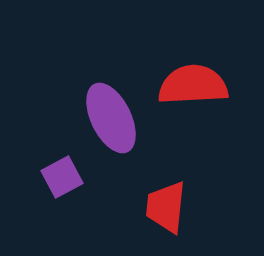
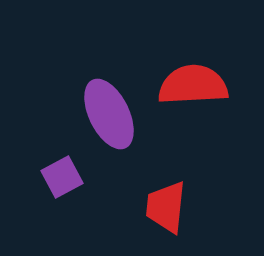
purple ellipse: moved 2 px left, 4 px up
